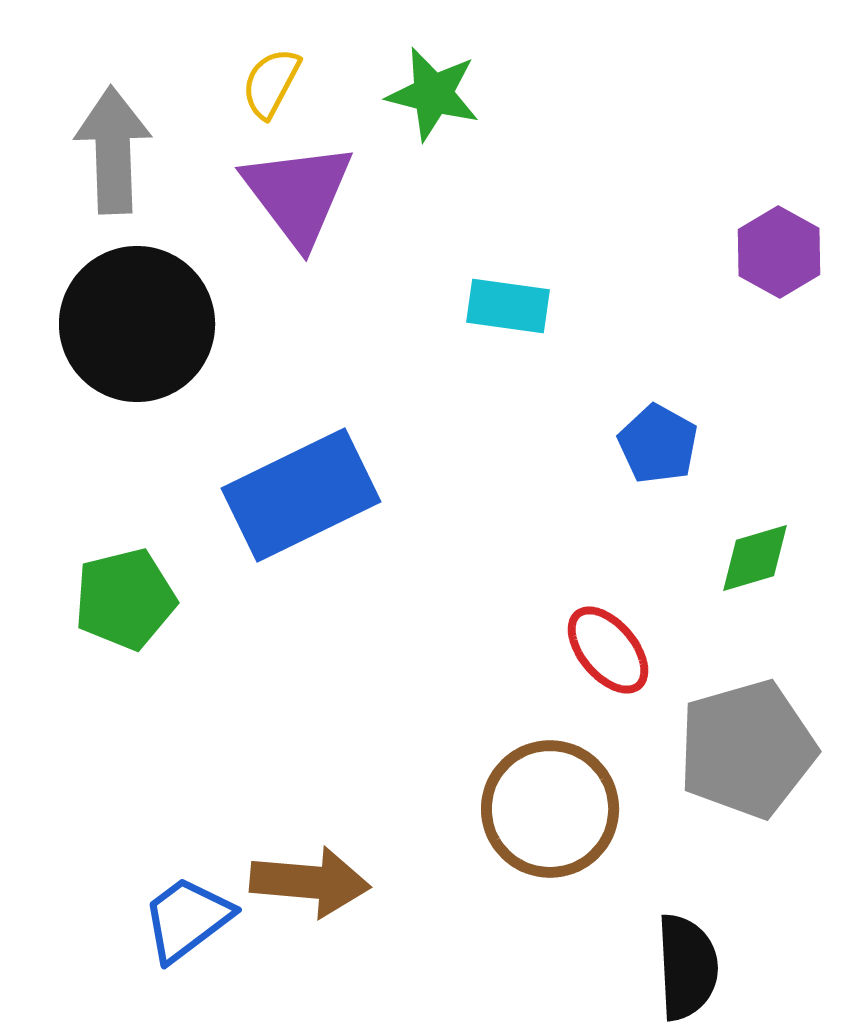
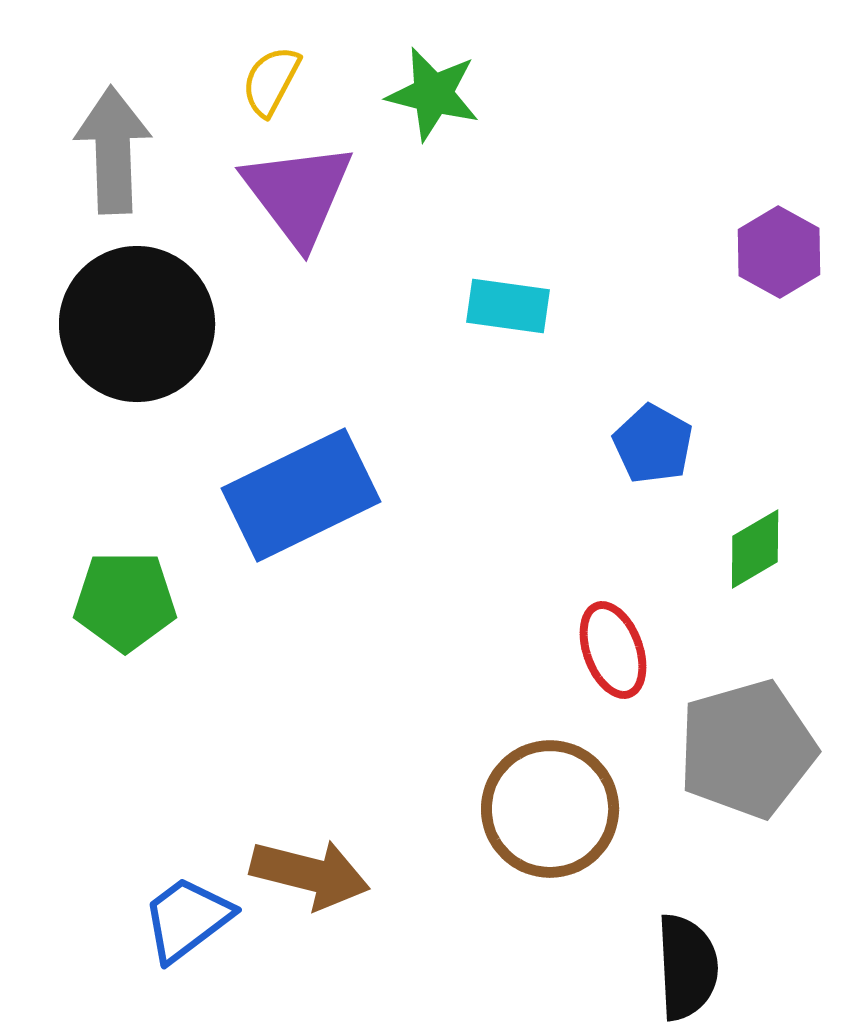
yellow semicircle: moved 2 px up
blue pentagon: moved 5 px left
green diamond: moved 9 px up; rotated 14 degrees counterclockwise
green pentagon: moved 2 px down; rotated 14 degrees clockwise
red ellipse: moved 5 px right; rotated 20 degrees clockwise
brown arrow: moved 8 px up; rotated 9 degrees clockwise
